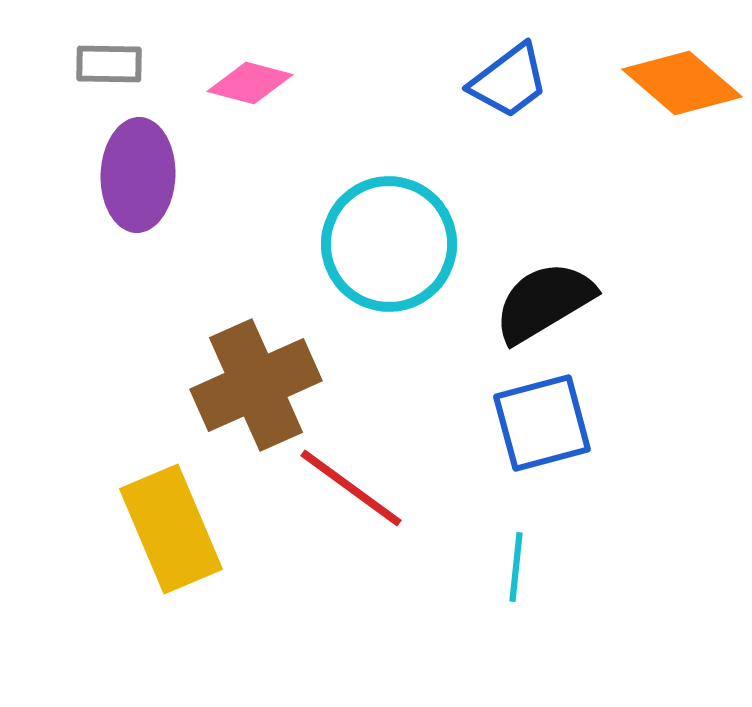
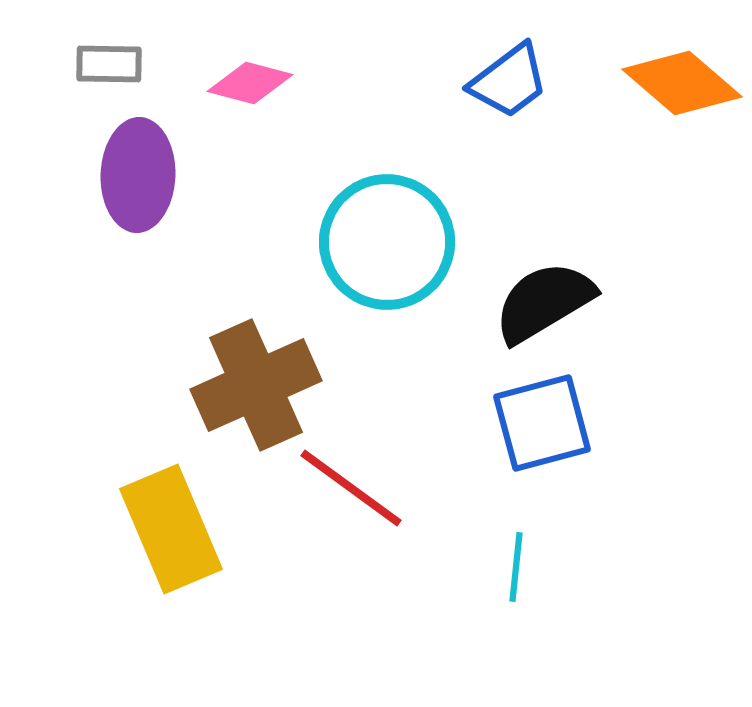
cyan circle: moved 2 px left, 2 px up
